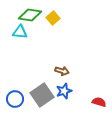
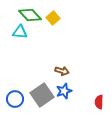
green diamond: rotated 40 degrees clockwise
red semicircle: rotated 104 degrees counterclockwise
